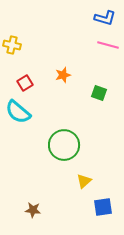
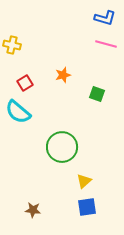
pink line: moved 2 px left, 1 px up
green square: moved 2 px left, 1 px down
green circle: moved 2 px left, 2 px down
blue square: moved 16 px left
